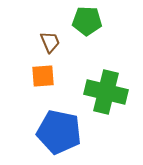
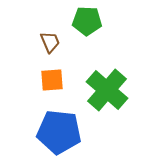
orange square: moved 9 px right, 4 px down
green cross: moved 1 px right, 2 px up; rotated 27 degrees clockwise
blue pentagon: rotated 6 degrees counterclockwise
